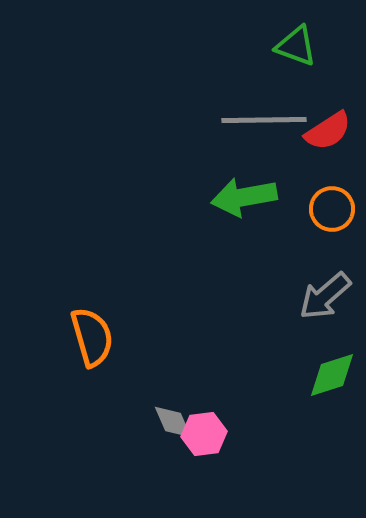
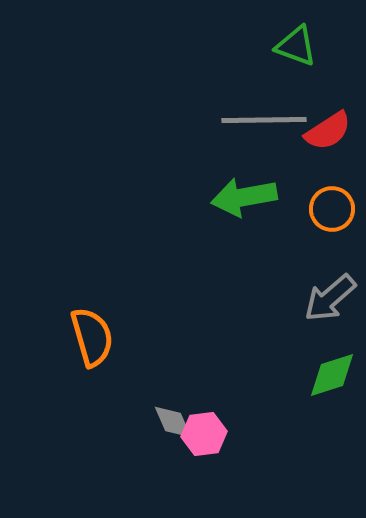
gray arrow: moved 5 px right, 2 px down
